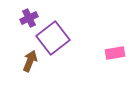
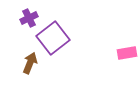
pink rectangle: moved 12 px right
brown arrow: moved 2 px down
